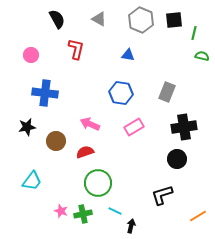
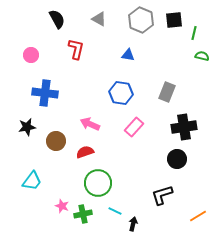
pink rectangle: rotated 18 degrees counterclockwise
pink star: moved 1 px right, 5 px up
black arrow: moved 2 px right, 2 px up
